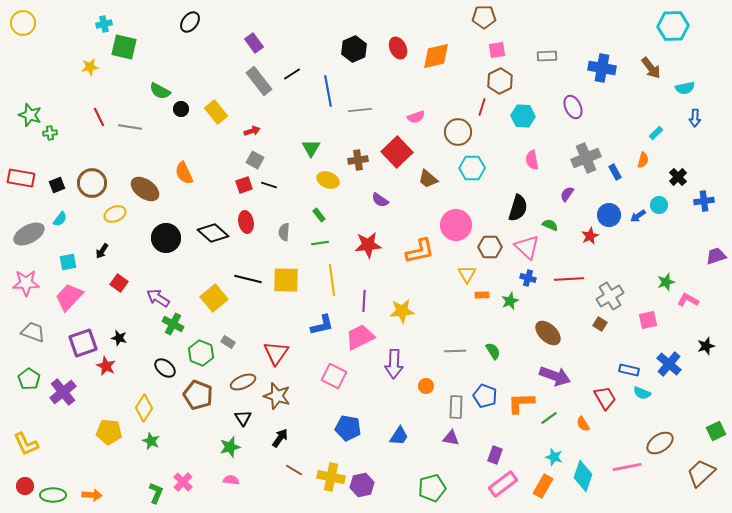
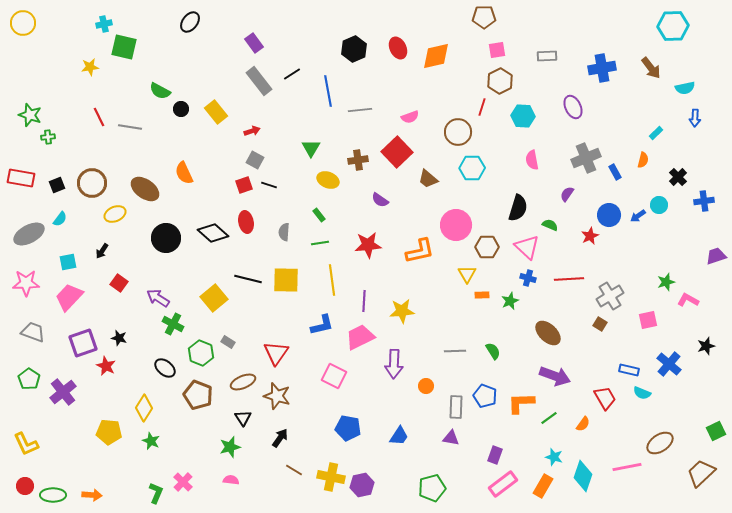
blue cross at (602, 68): rotated 20 degrees counterclockwise
pink semicircle at (416, 117): moved 6 px left
green cross at (50, 133): moved 2 px left, 4 px down
brown hexagon at (490, 247): moved 3 px left
orange semicircle at (583, 424): rotated 112 degrees counterclockwise
